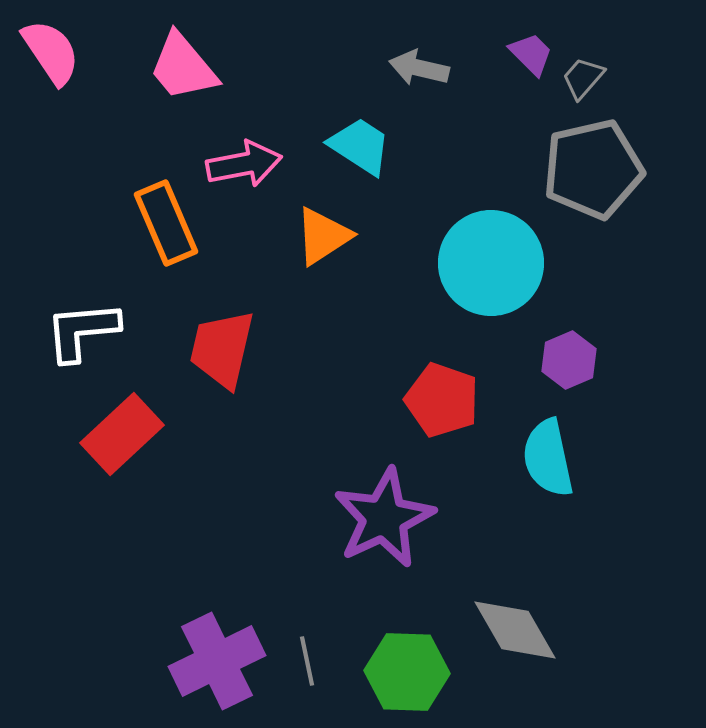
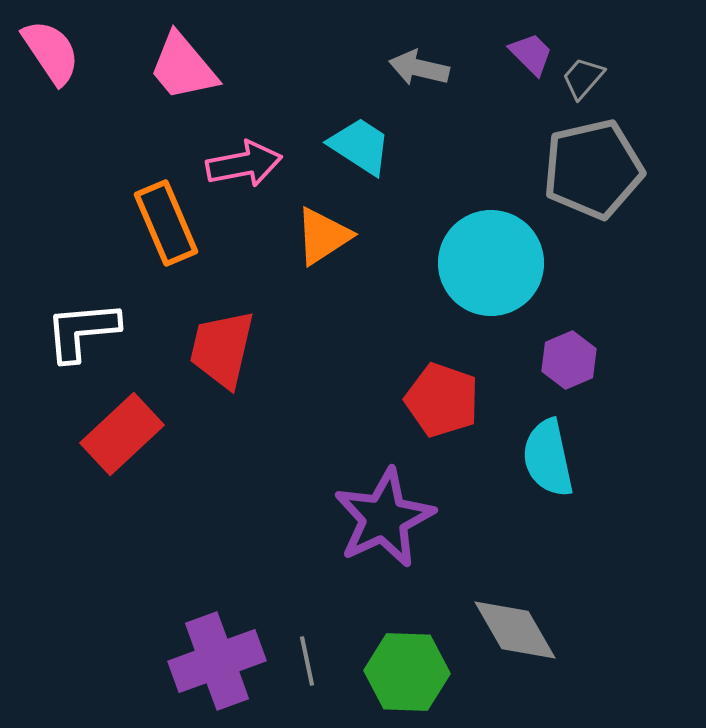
purple cross: rotated 6 degrees clockwise
